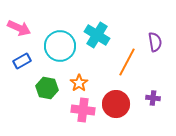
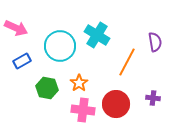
pink arrow: moved 3 px left
